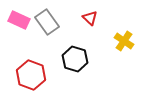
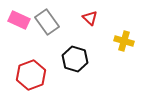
yellow cross: rotated 18 degrees counterclockwise
red hexagon: rotated 20 degrees clockwise
